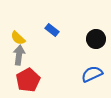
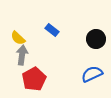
gray arrow: moved 3 px right
red pentagon: moved 6 px right, 1 px up
